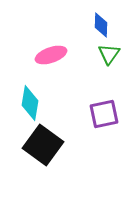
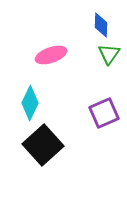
cyan diamond: rotated 16 degrees clockwise
purple square: moved 1 px up; rotated 12 degrees counterclockwise
black square: rotated 12 degrees clockwise
